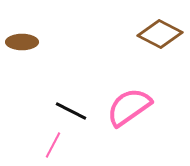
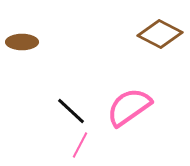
black line: rotated 16 degrees clockwise
pink line: moved 27 px right
